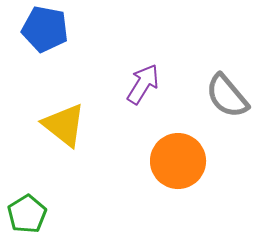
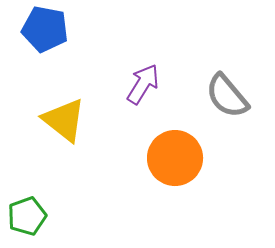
yellow triangle: moved 5 px up
orange circle: moved 3 px left, 3 px up
green pentagon: moved 2 px down; rotated 12 degrees clockwise
